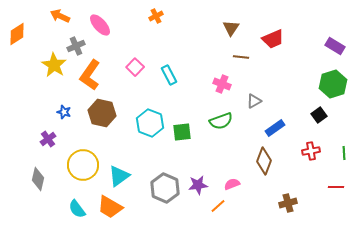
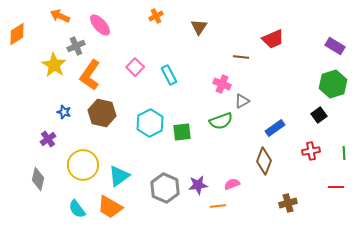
brown triangle: moved 32 px left, 1 px up
gray triangle: moved 12 px left
cyan hexagon: rotated 12 degrees clockwise
orange line: rotated 35 degrees clockwise
